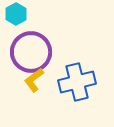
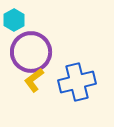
cyan hexagon: moved 2 px left, 6 px down
